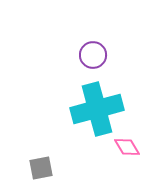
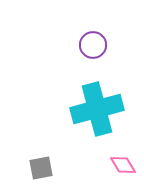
purple circle: moved 10 px up
pink diamond: moved 4 px left, 18 px down
